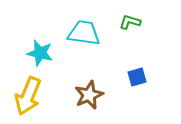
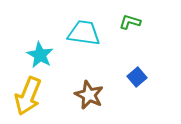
cyan star: moved 2 px down; rotated 16 degrees clockwise
blue square: rotated 24 degrees counterclockwise
brown star: rotated 24 degrees counterclockwise
